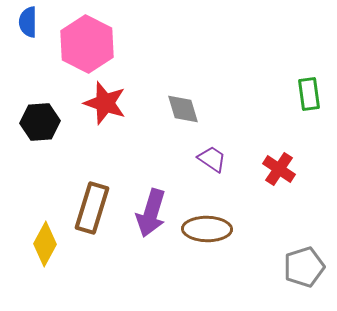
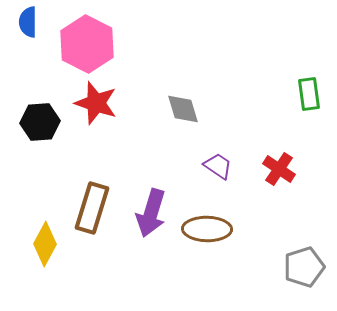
red star: moved 9 px left
purple trapezoid: moved 6 px right, 7 px down
